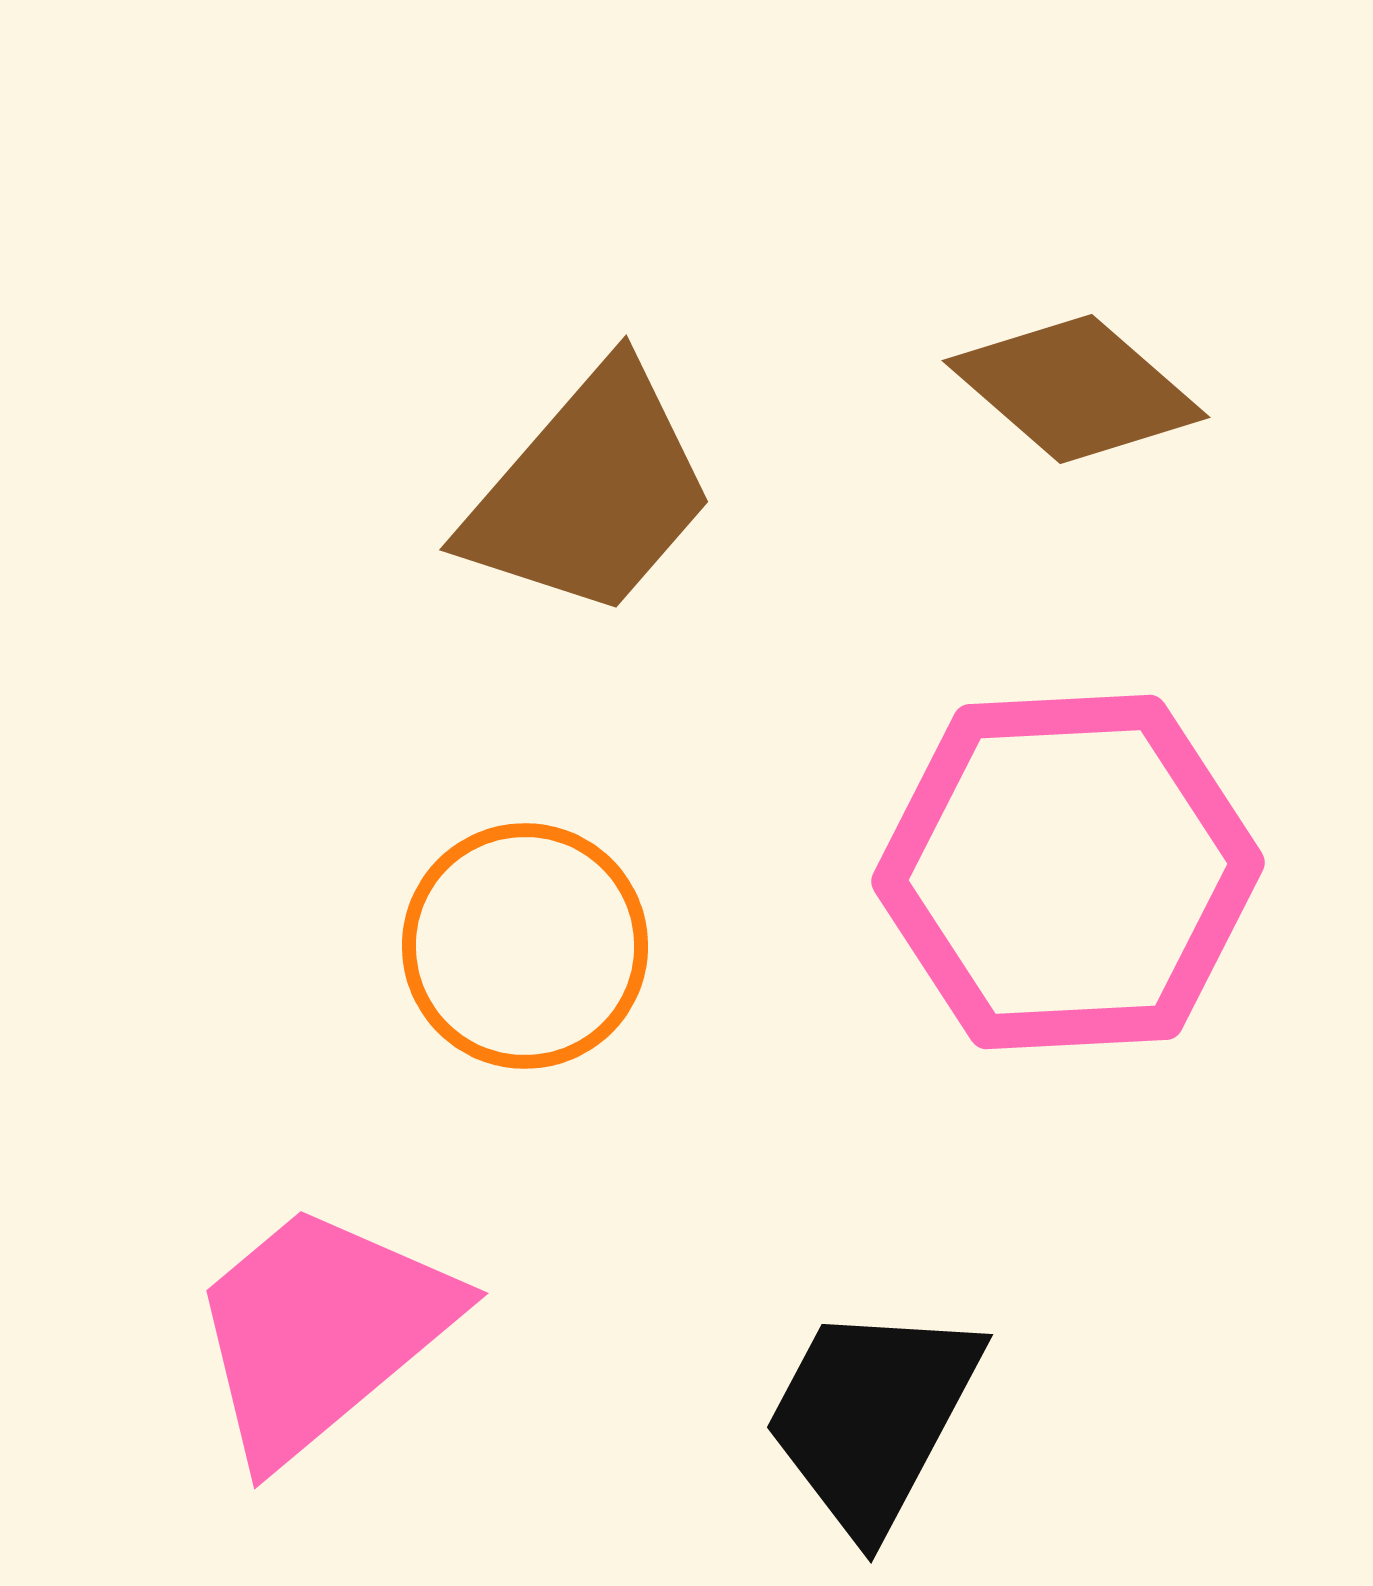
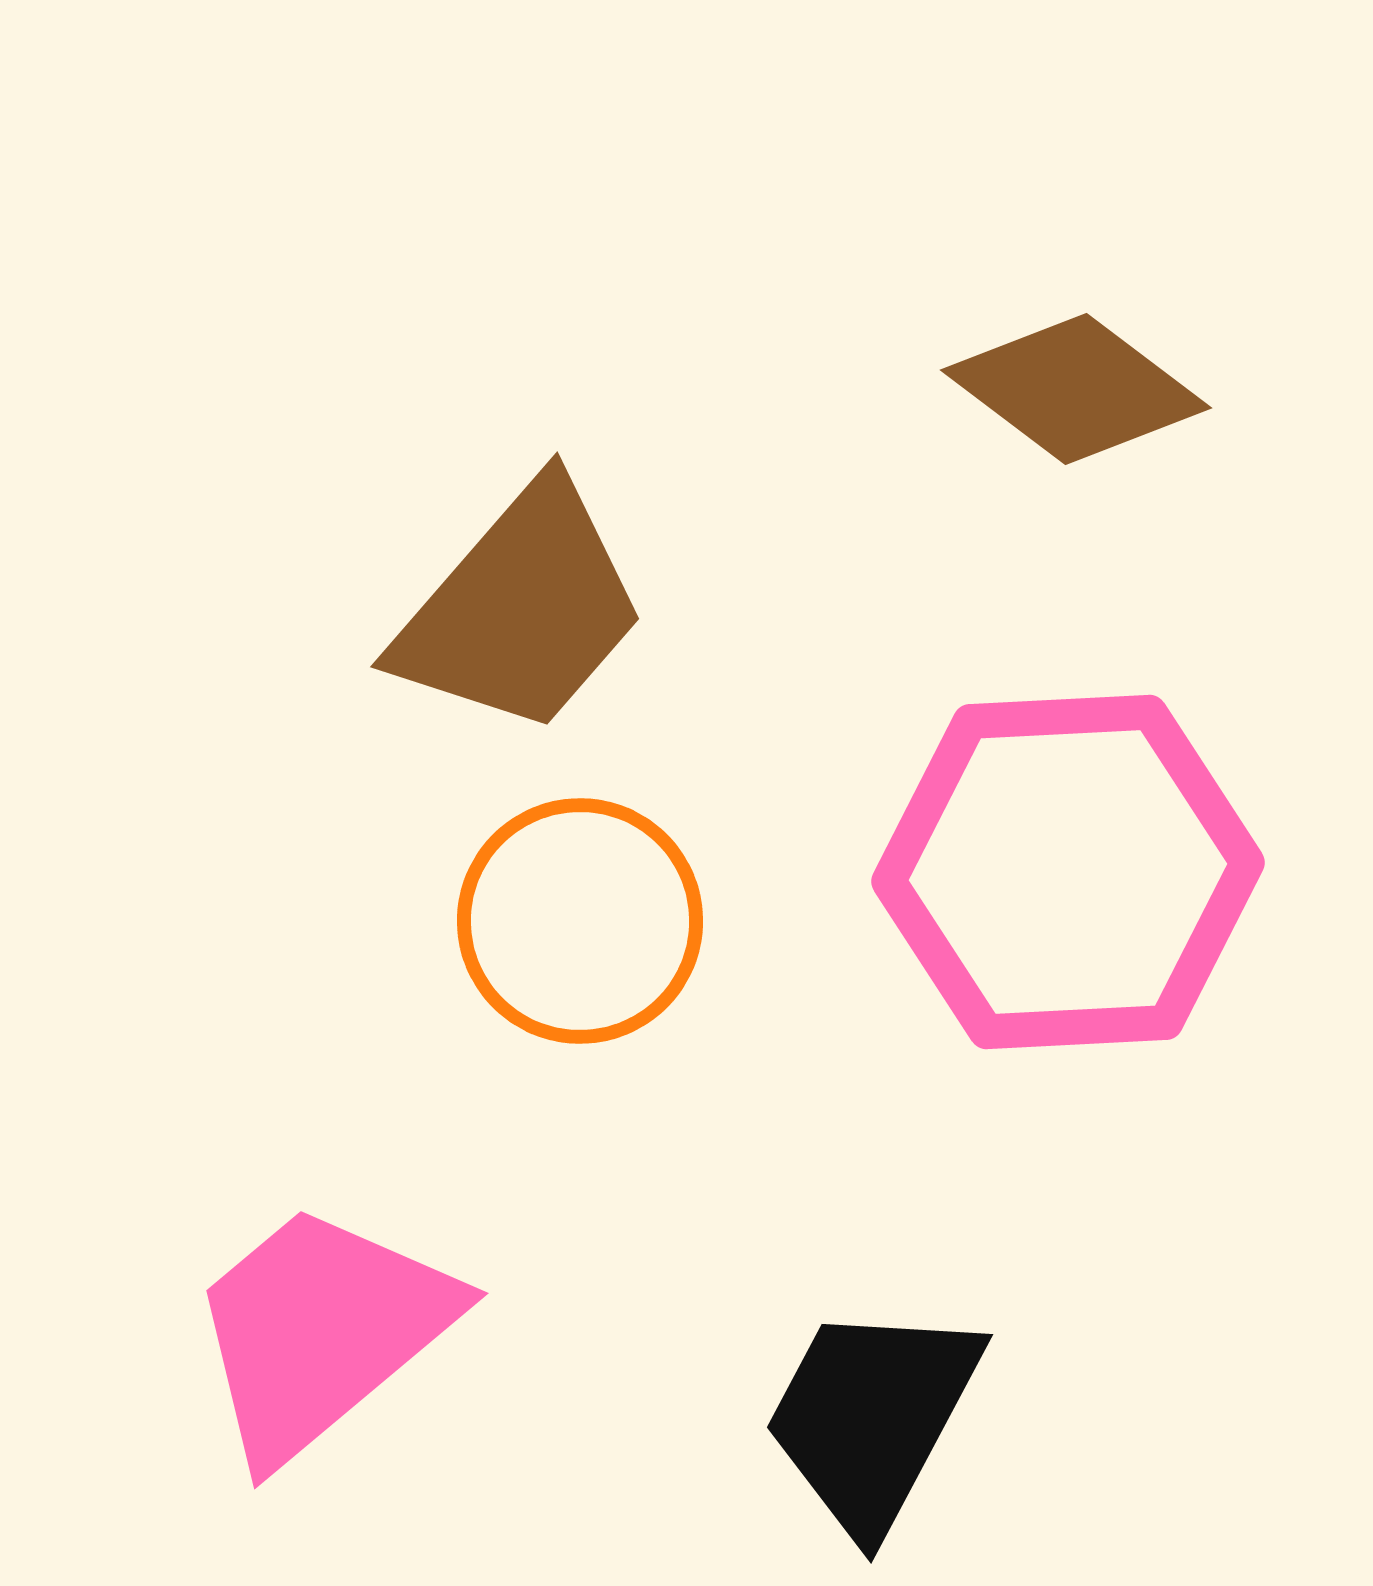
brown diamond: rotated 4 degrees counterclockwise
brown trapezoid: moved 69 px left, 117 px down
orange circle: moved 55 px right, 25 px up
